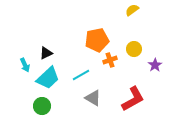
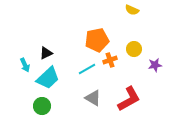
yellow semicircle: rotated 120 degrees counterclockwise
purple star: rotated 24 degrees clockwise
cyan line: moved 6 px right, 6 px up
red L-shape: moved 4 px left
